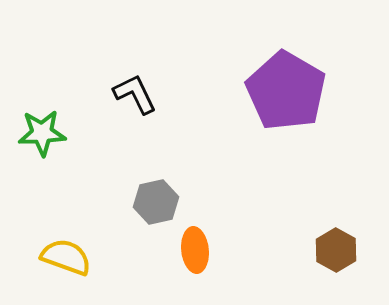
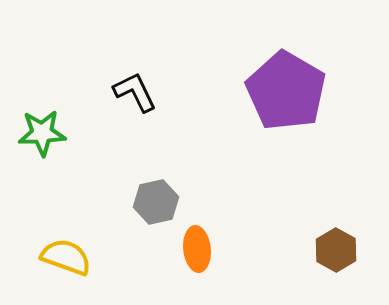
black L-shape: moved 2 px up
orange ellipse: moved 2 px right, 1 px up
